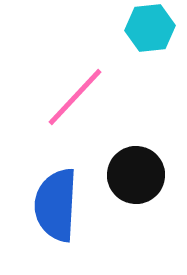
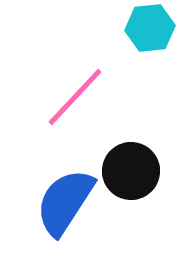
black circle: moved 5 px left, 4 px up
blue semicircle: moved 9 px right, 3 px up; rotated 30 degrees clockwise
